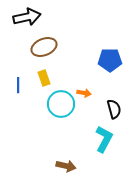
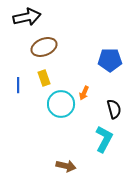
orange arrow: rotated 104 degrees clockwise
